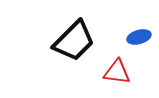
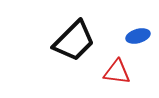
blue ellipse: moved 1 px left, 1 px up
